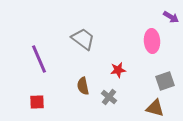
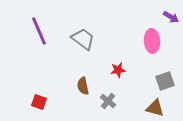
purple line: moved 28 px up
gray cross: moved 1 px left, 4 px down
red square: moved 2 px right; rotated 21 degrees clockwise
